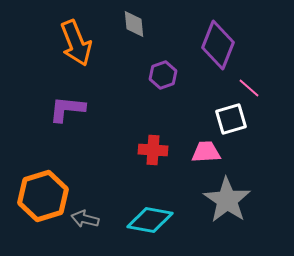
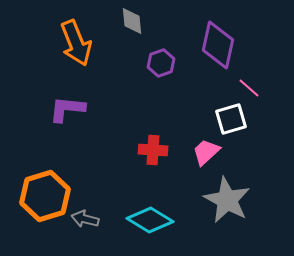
gray diamond: moved 2 px left, 3 px up
purple diamond: rotated 9 degrees counterclockwise
purple hexagon: moved 2 px left, 12 px up
pink trapezoid: rotated 40 degrees counterclockwise
orange hexagon: moved 2 px right
gray star: rotated 6 degrees counterclockwise
cyan diamond: rotated 21 degrees clockwise
